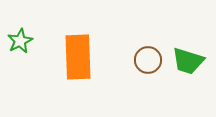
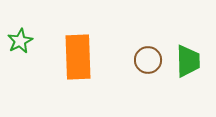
green trapezoid: rotated 108 degrees counterclockwise
